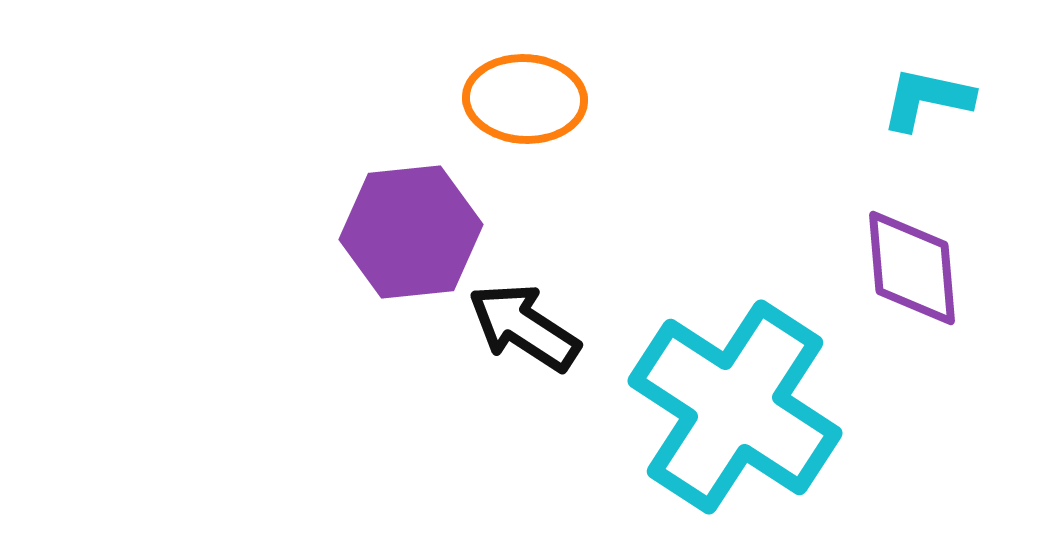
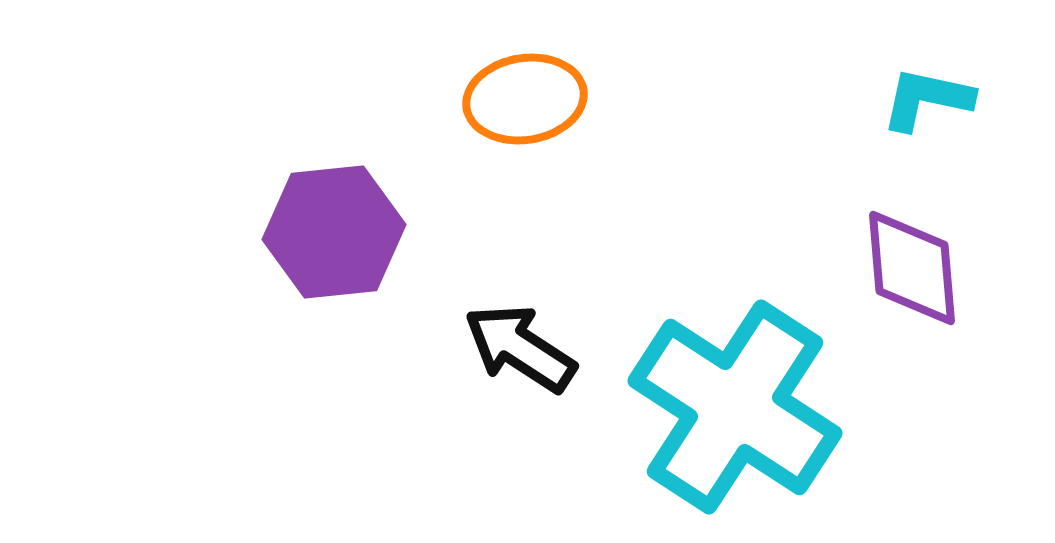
orange ellipse: rotated 12 degrees counterclockwise
purple hexagon: moved 77 px left
black arrow: moved 4 px left, 21 px down
